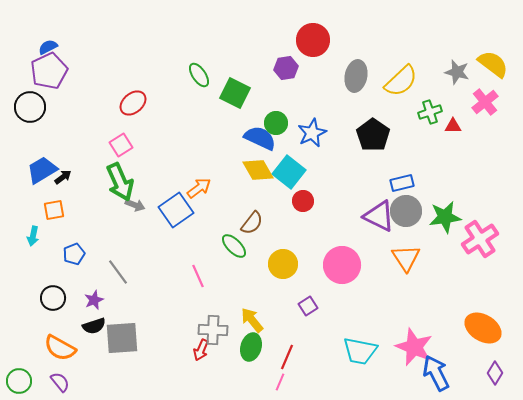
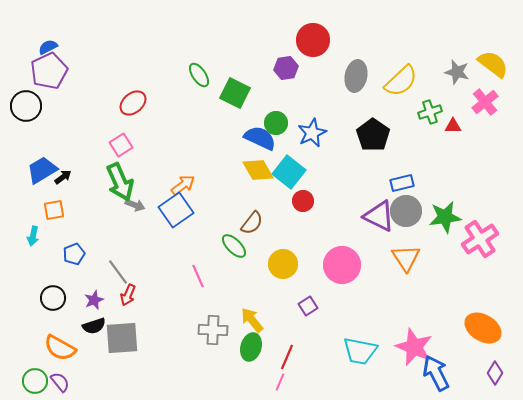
black circle at (30, 107): moved 4 px left, 1 px up
orange arrow at (199, 188): moved 16 px left, 3 px up
red arrow at (201, 350): moved 73 px left, 55 px up
green circle at (19, 381): moved 16 px right
